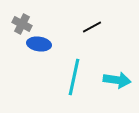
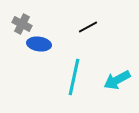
black line: moved 4 px left
cyan arrow: rotated 144 degrees clockwise
